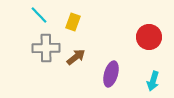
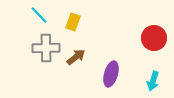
red circle: moved 5 px right, 1 px down
